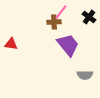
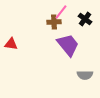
black cross: moved 4 px left, 2 px down
